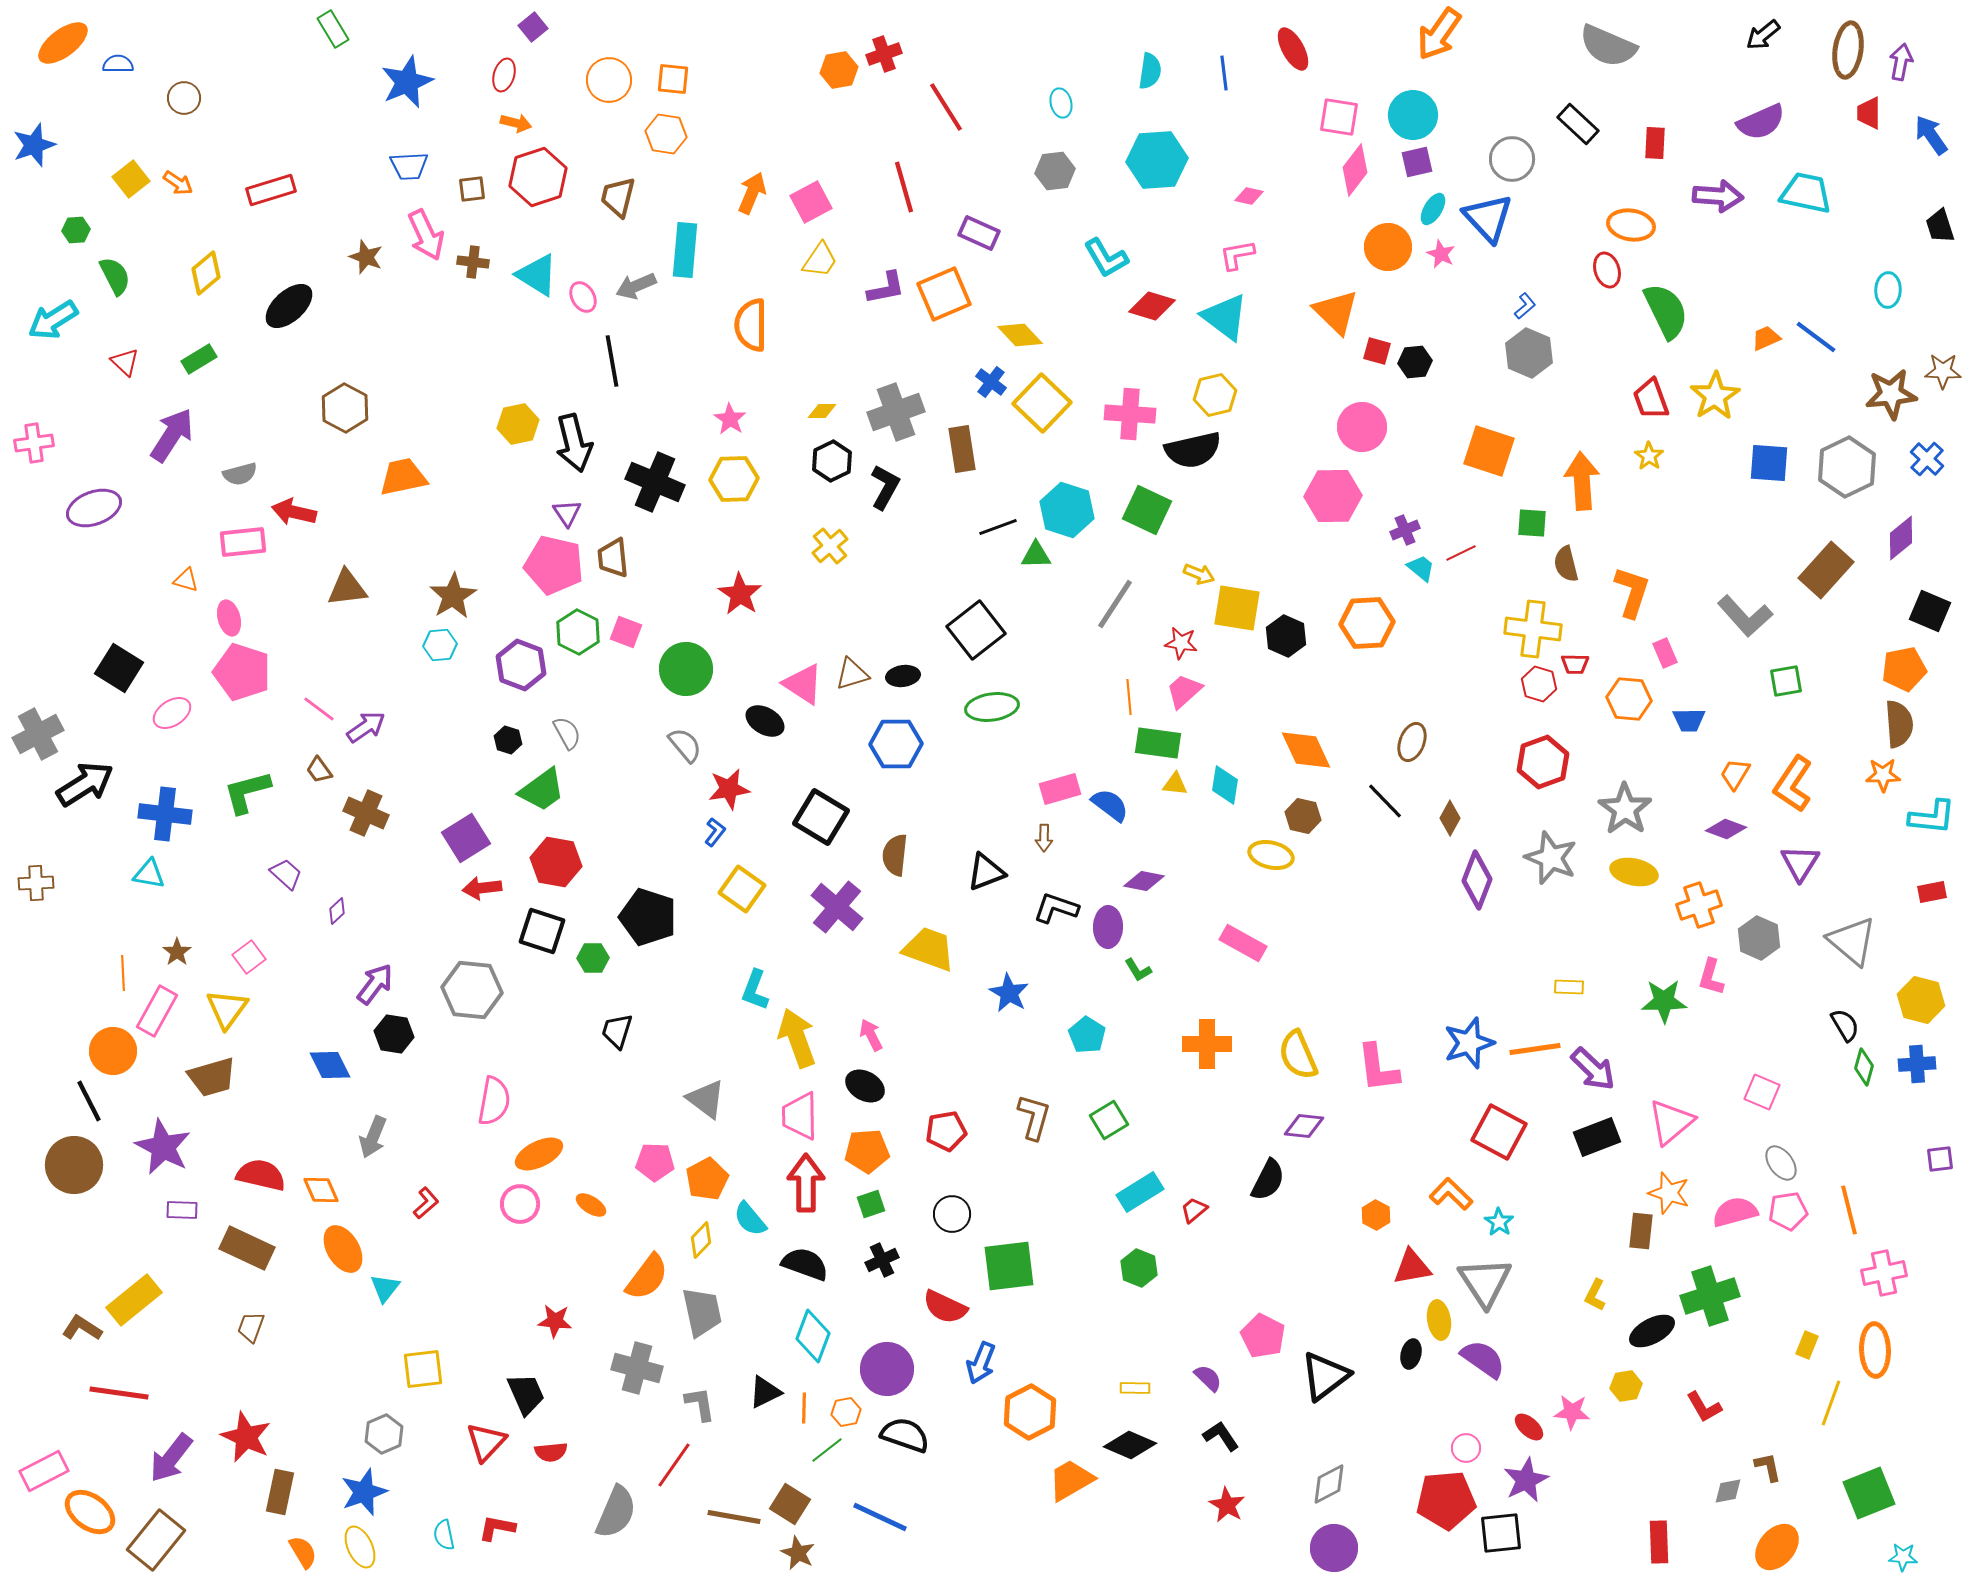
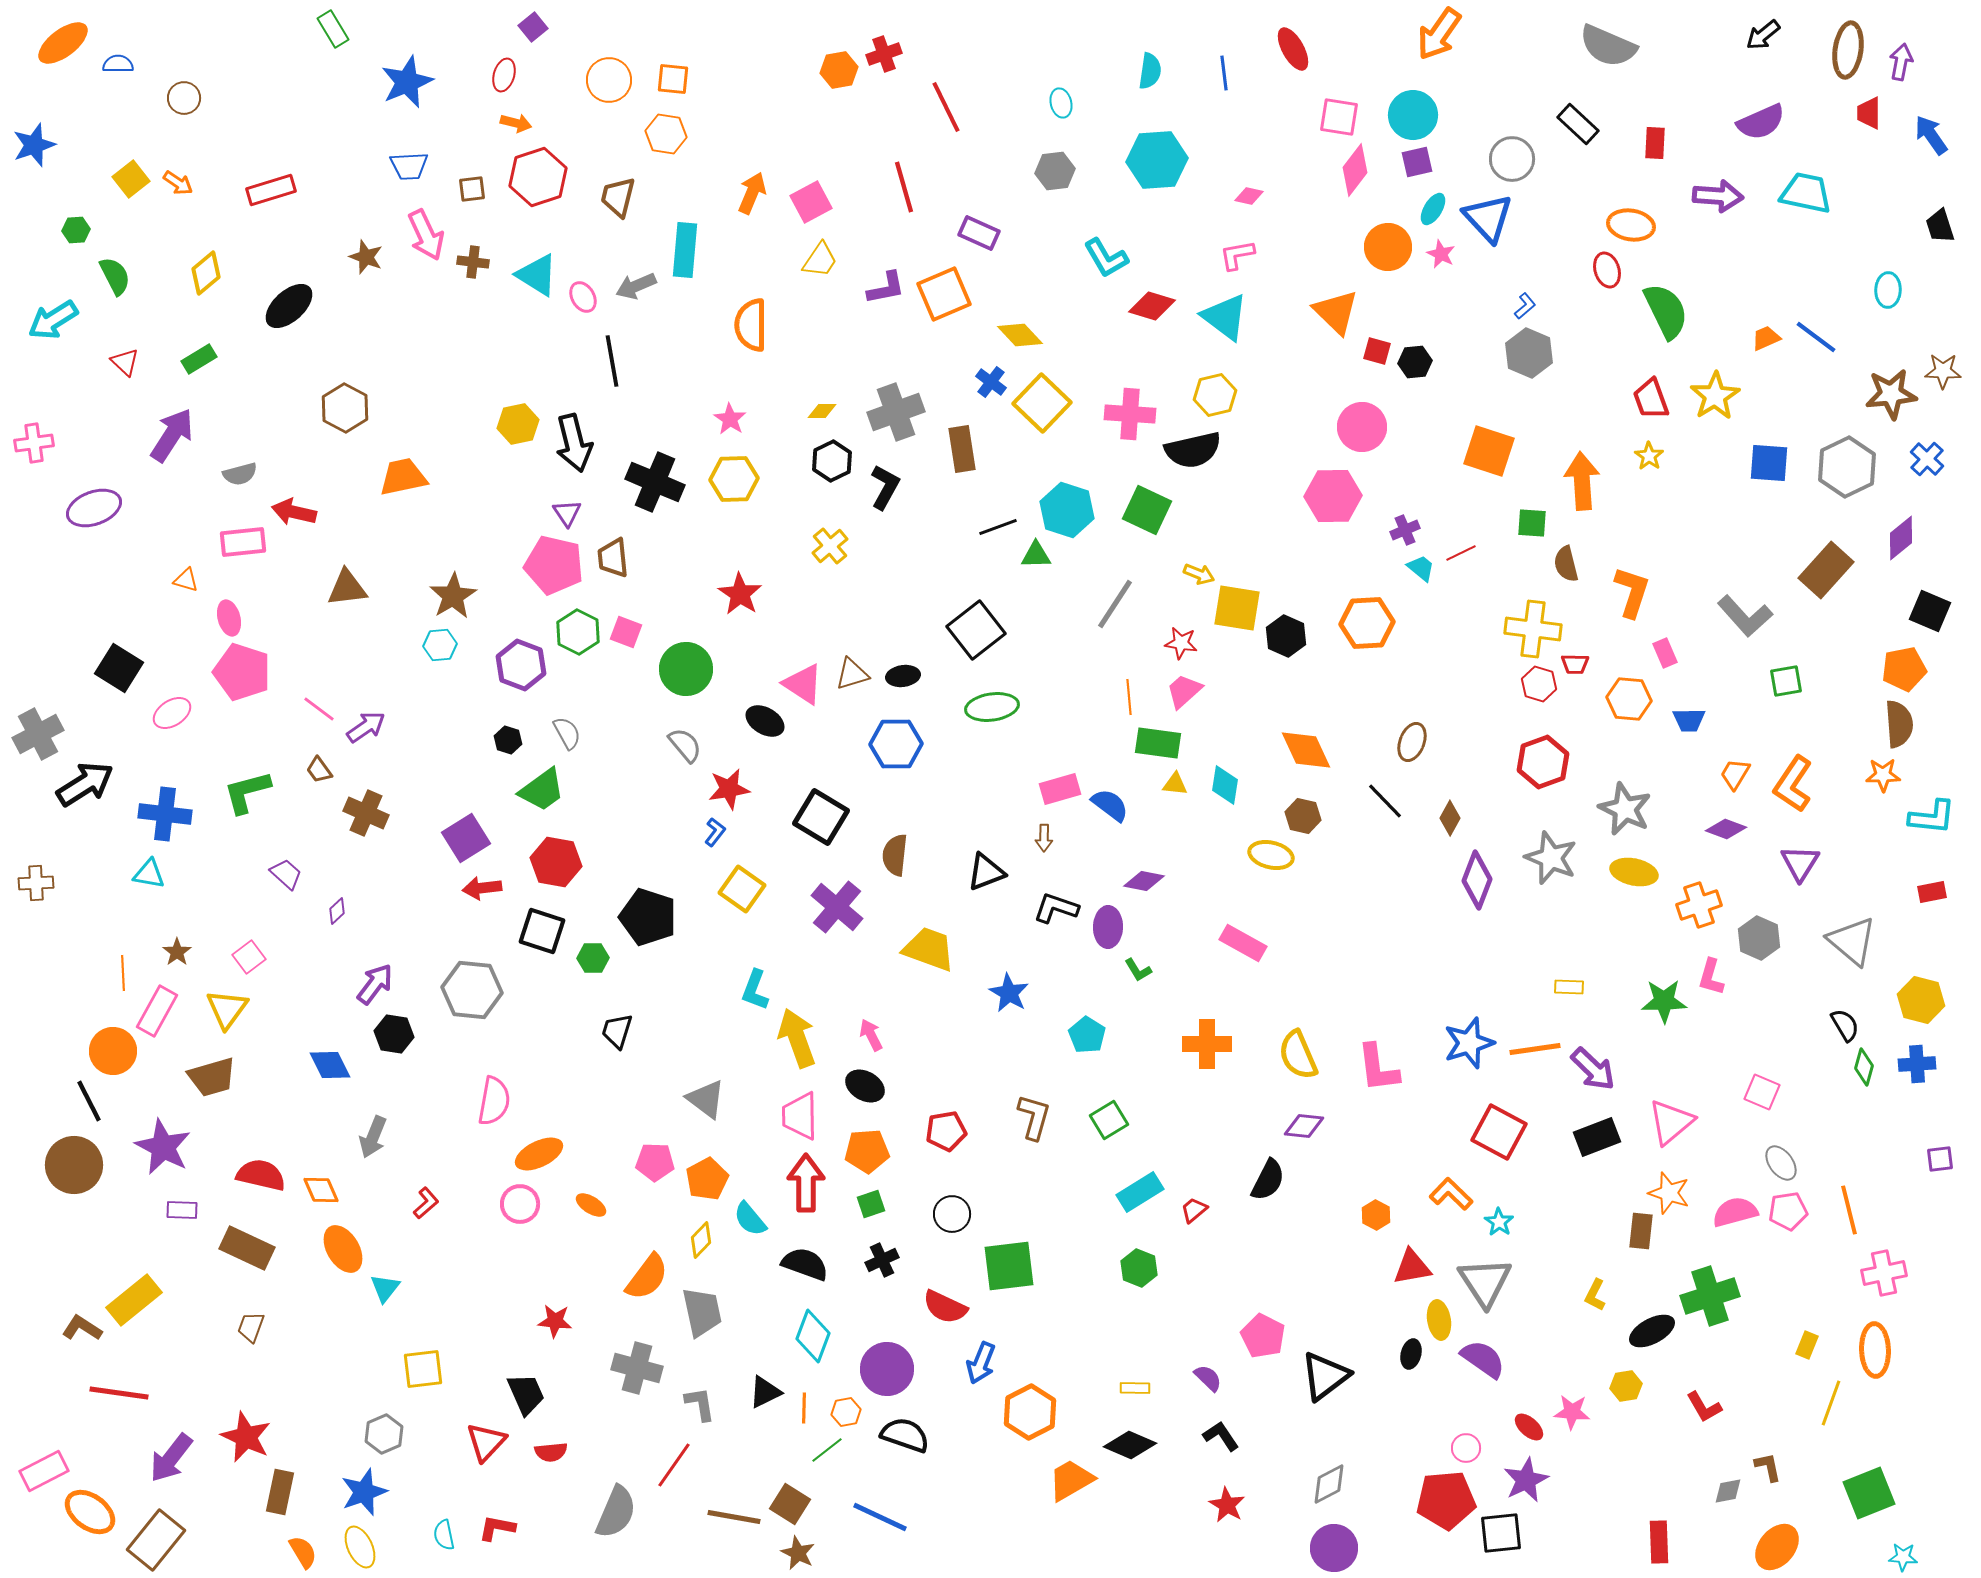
red line at (946, 107): rotated 6 degrees clockwise
gray star at (1625, 809): rotated 10 degrees counterclockwise
